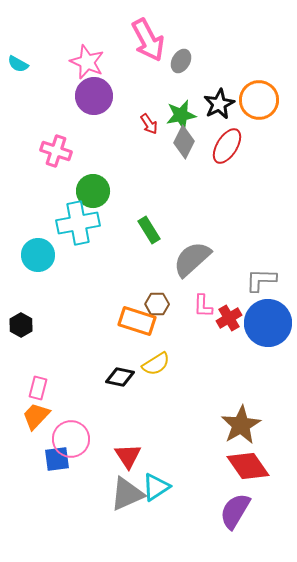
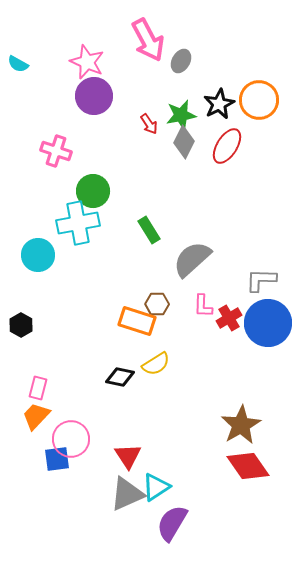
purple semicircle: moved 63 px left, 12 px down
